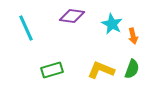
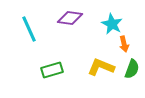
purple diamond: moved 2 px left, 2 px down
cyan line: moved 3 px right, 1 px down
orange arrow: moved 9 px left, 8 px down
yellow L-shape: moved 3 px up
